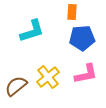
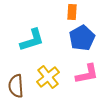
cyan L-shape: moved 9 px down
blue pentagon: rotated 25 degrees counterclockwise
pink L-shape: moved 1 px right
brown semicircle: rotated 55 degrees counterclockwise
